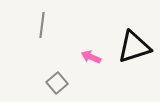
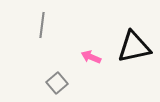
black triangle: rotated 6 degrees clockwise
